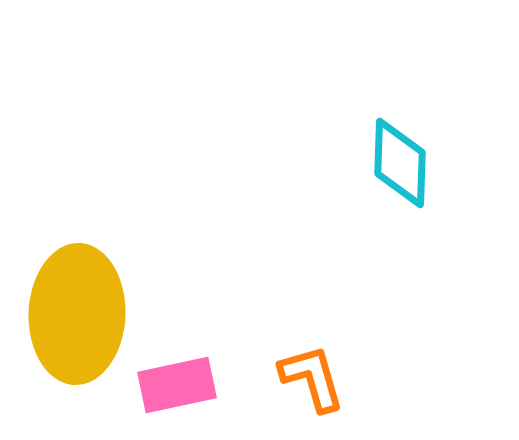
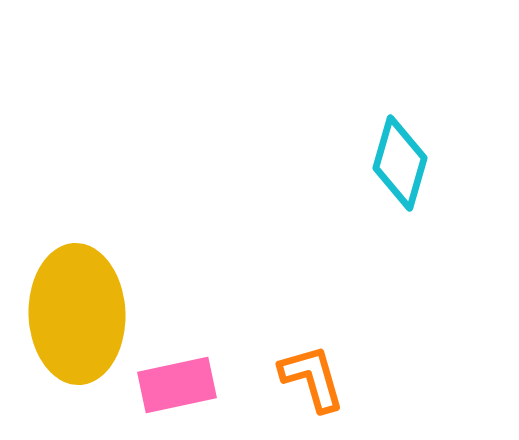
cyan diamond: rotated 14 degrees clockwise
yellow ellipse: rotated 4 degrees counterclockwise
